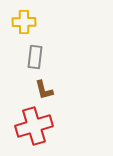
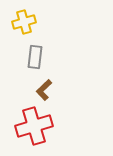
yellow cross: rotated 15 degrees counterclockwise
brown L-shape: rotated 60 degrees clockwise
